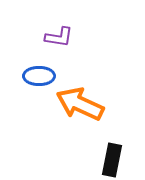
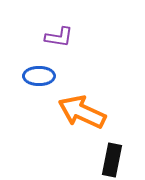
orange arrow: moved 2 px right, 8 px down
